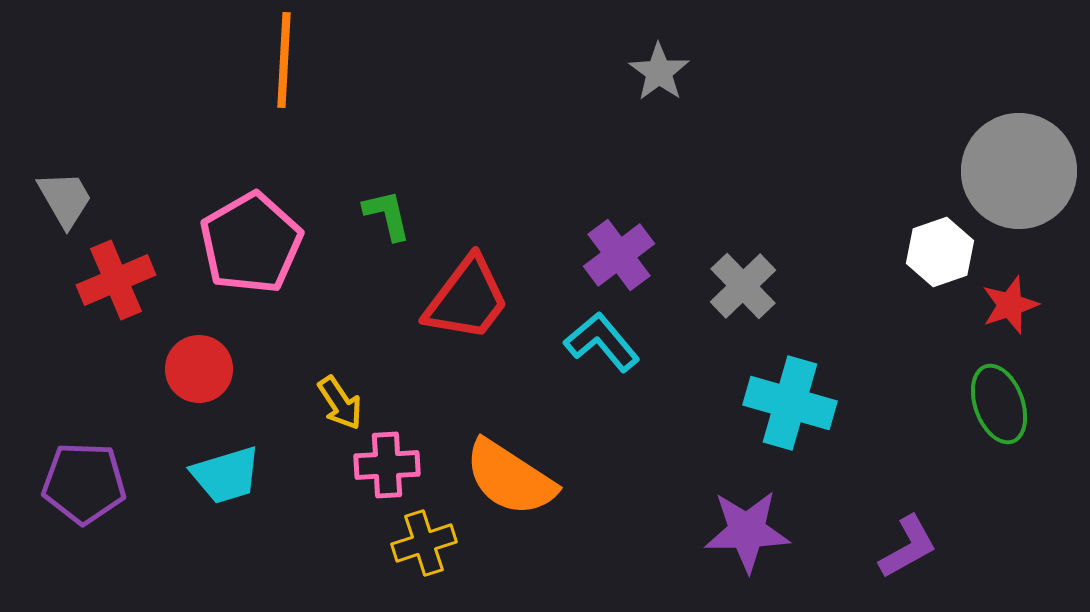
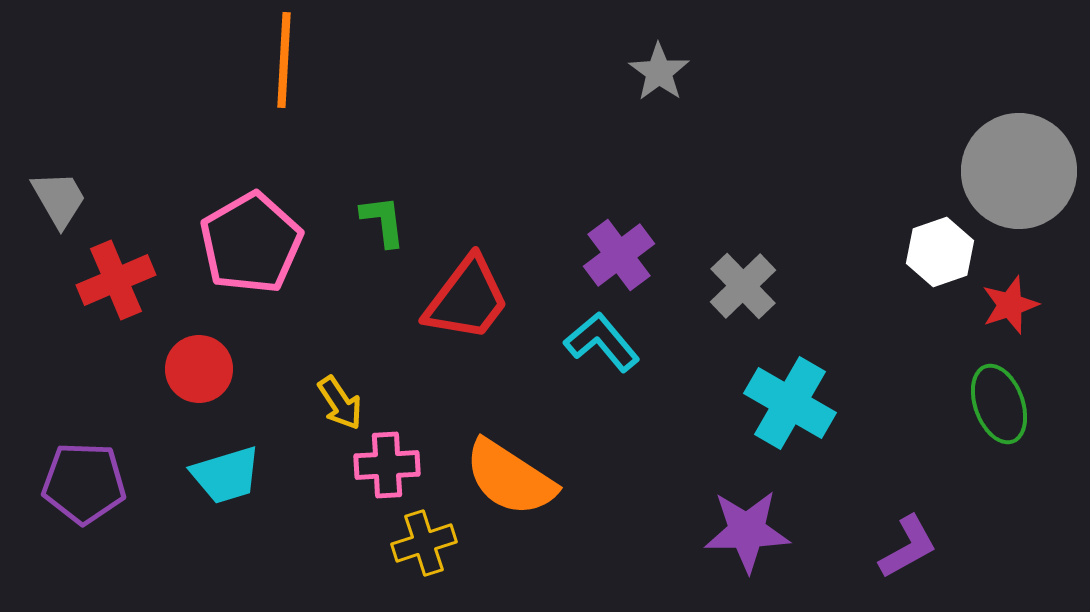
gray trapezoid: moved 6 px left
green L-shape: moved 4 px left, 6 px down; rotated 6 degrees clockwise
cyan cross: rotated 14 degrees clockwise
